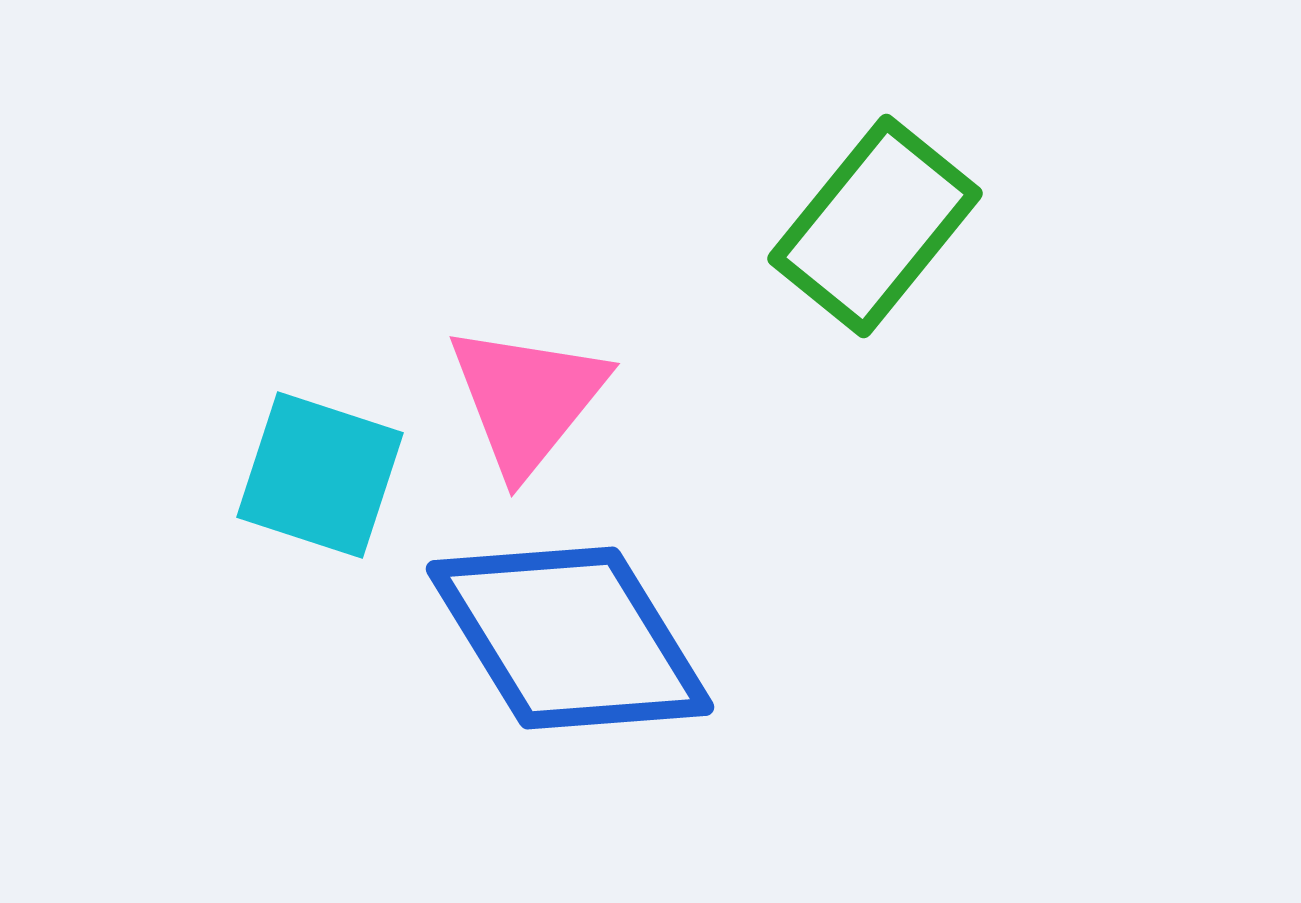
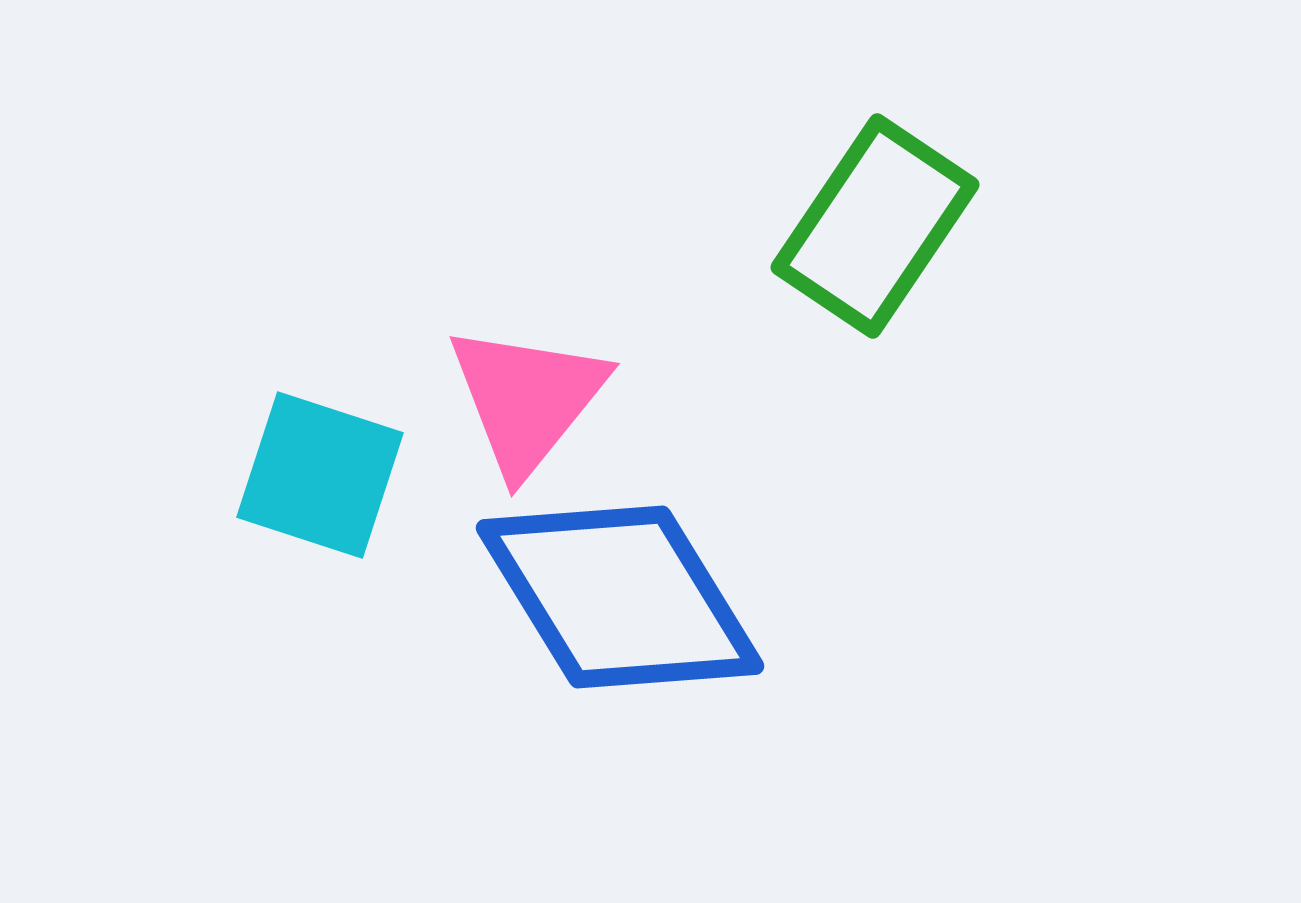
green rectangle: rotated 5 degrees counterclockwise
blue diamond: moved 50 px right, 41 px up
